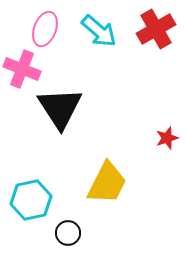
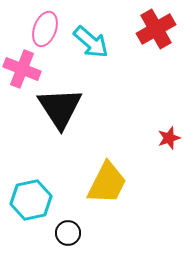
cyan arrow: moved 8 px left, 11 px down
red star: moved 2 px right
